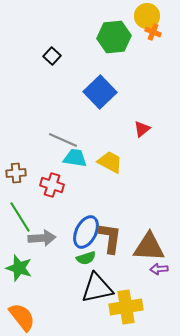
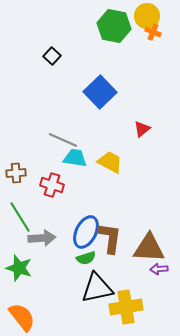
green hexagon: moved 11 px up; rotated 16 degrees clockwise
brown triangle: moved 1 px down
